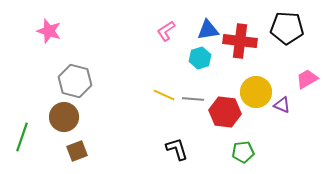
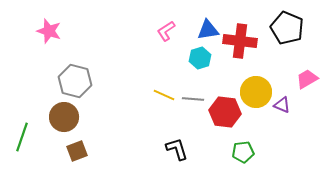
black pentagon: rotated 20 degrees clockwise
